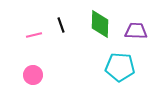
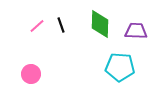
pink line: moved 3 px right, 9 px up; rotated 28 degrees counterclockwise
pink circle: moved 2 px left, 1 px up
